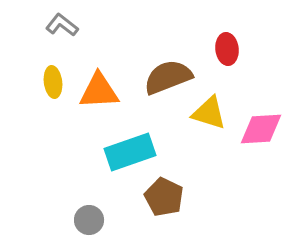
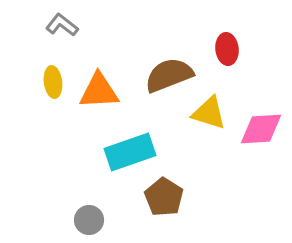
brown semicircle: moved 1 px right, 2 px up
brown pentagon: rotated 6 degrees clockwise
